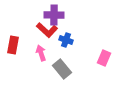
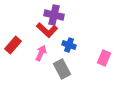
purple cross: rotated 12 degrees clockwise
blue cross: moved 3 px right, 5 px down
red rectangle: rotated 30 degrees clockwise
pink arrow: rotated 42 degrees clockwise
gray rectangle: rotated 12 degrees clockwise
